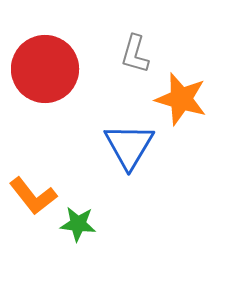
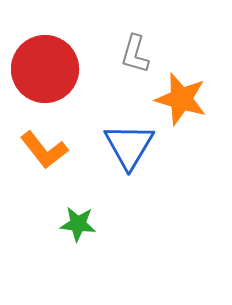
orange L-shape: moved 11 px right, 46 px up
